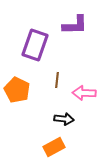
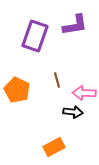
purple L-shape: rotated 8 degrees counterclockwise
purple rectangle: moved 9 px up
brown line: rotated 21 degrees counterclockwise
black arrow: moved 9 px right, 7 px up
